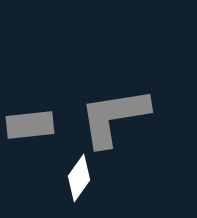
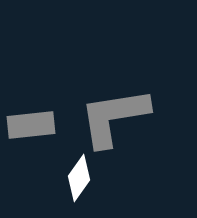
gray rectangle: moved 1 px right
